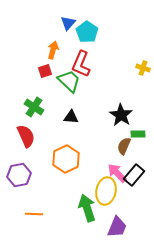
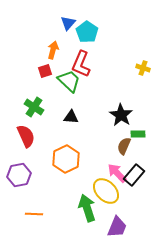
yellow ellipse: rotated 56 degrees counterclockwise
